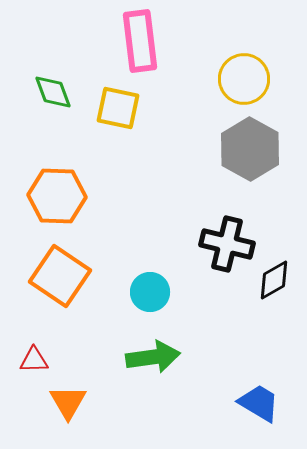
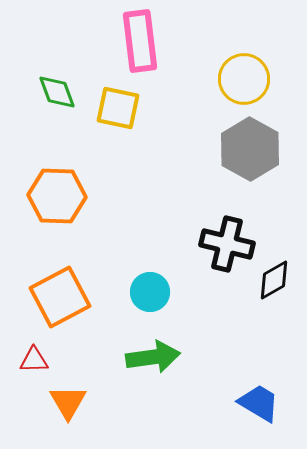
green diamond: moved 4 px right
orange square: moved 21 px down; rotated 28 degrees clockwise
